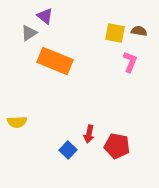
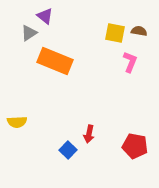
red pentagon: moved 18 px right
